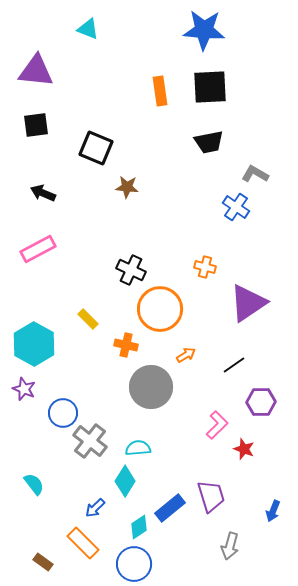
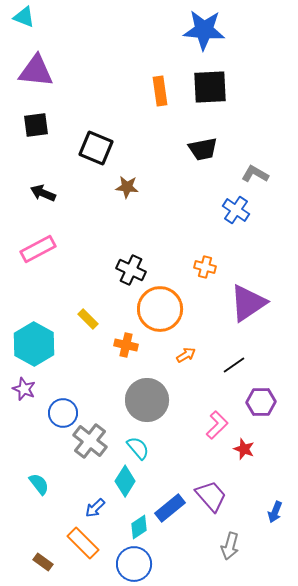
cyan triangle at (88, 29): moved 64 px left, 12 px up
black trapezoid at (209, 142): moved 6 px left, 7 px down
blue cross at (236, 207): moved 3 px down
gray circle at (151, 387): moved 4 px left, 13 px down
cyan semicircle at (138, 448): rotated 55 degrees clockwise
cyan semicircle at (34, 484): moved 5 px right
purple trapezoid at (211, 496): rotated 24 degrees counterclockwise
blue arrow at (273, 511): moved 2 px right, 1 px down
